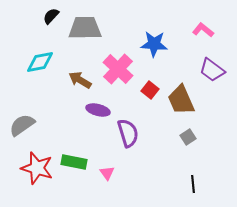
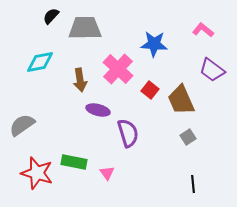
brown arrow: rotated 130 degrees counterclockwise
red star: moved 5 px down
